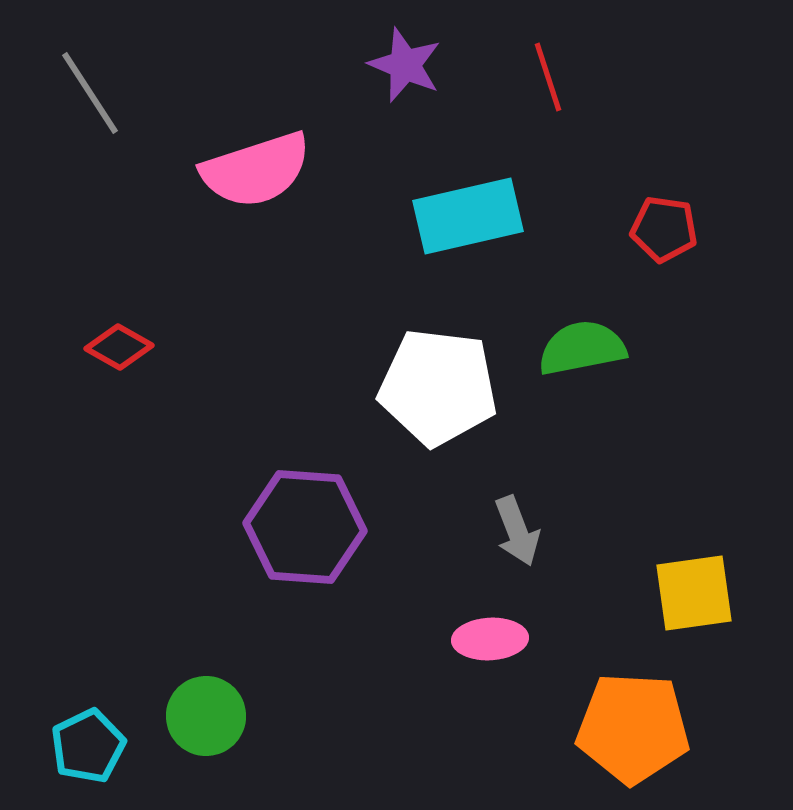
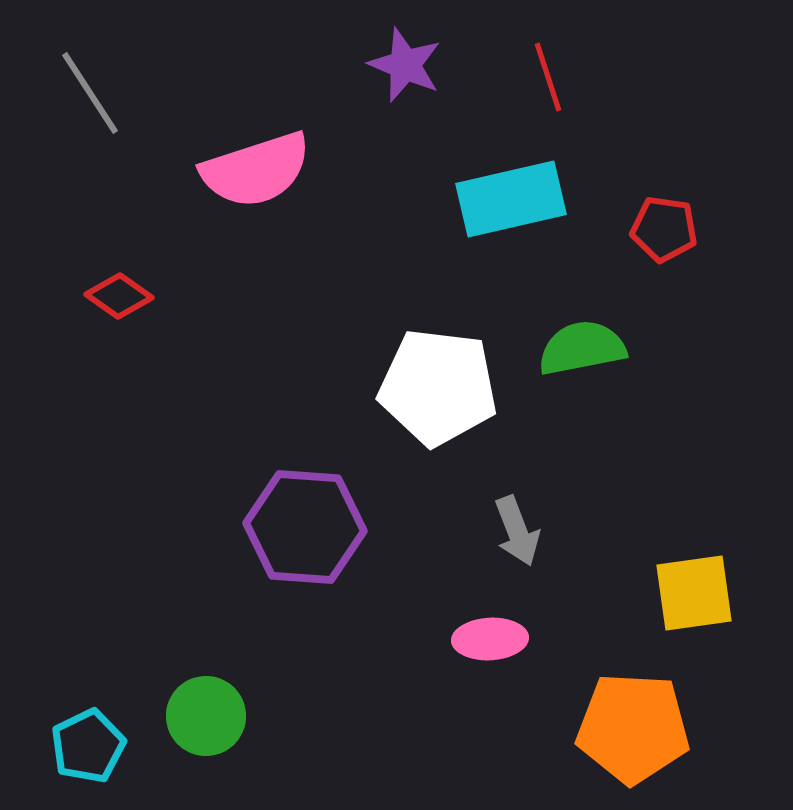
cyan rectangle: moved 43 px right, 17 px up
red diamond: moved 51 px up; rotated 6 degrees clockwise
